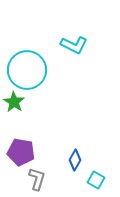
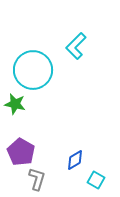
cyan L-shape: moved 2 px right, 1 px down; rotated 108 degrees clockwise
cyan circle: moved 6 px right
green star: moved 1 px right, 2 px down; rotated 20 degrees counterclockwise
purple pentagon: rotated 20 degrees clockwise
blue diamond: rotated 30 degrees clockwise
